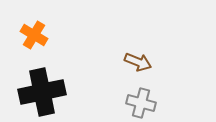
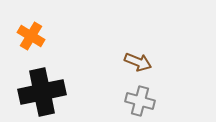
orange cross: moved 3 px left, 1 px down
gray cross: moved 1 px left, 2 px up
